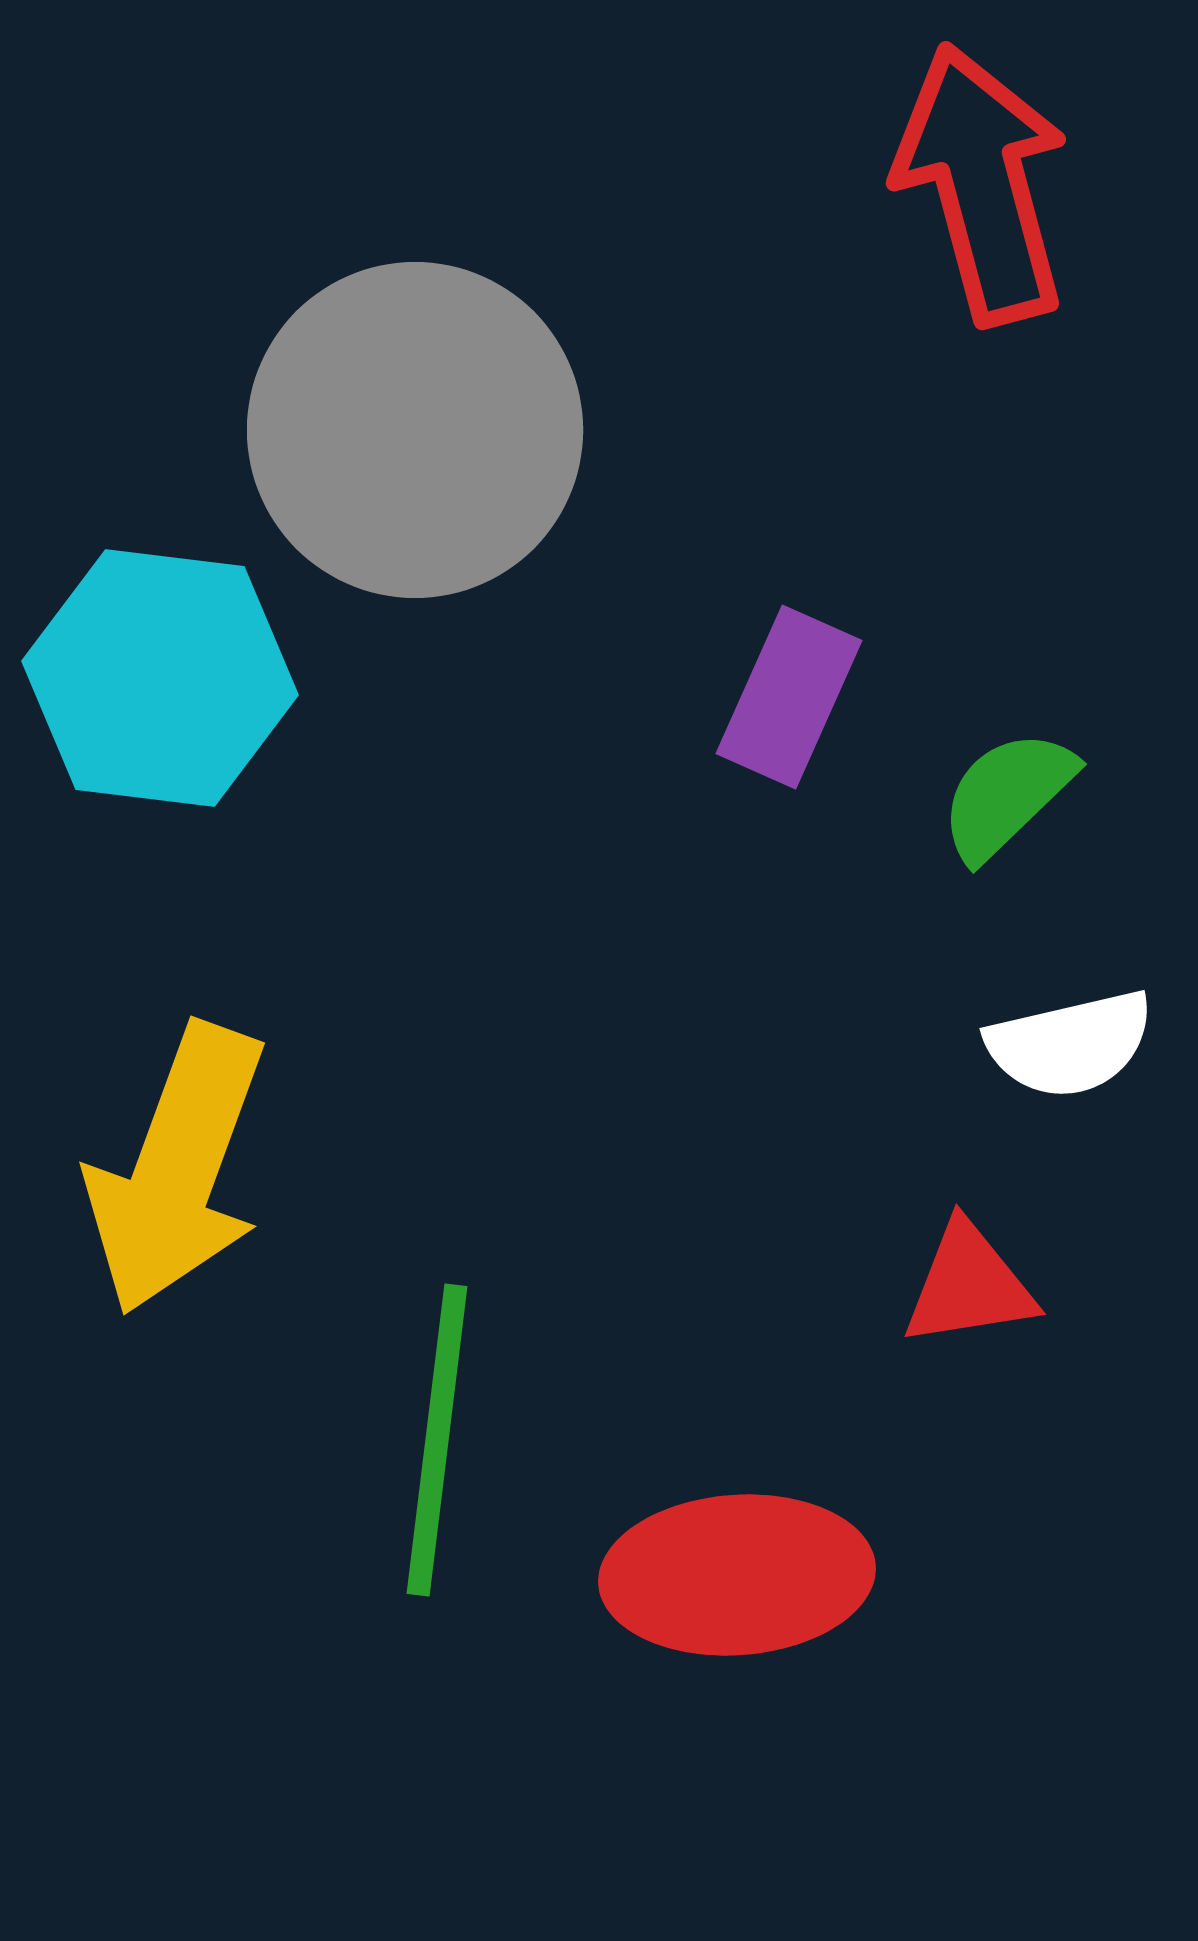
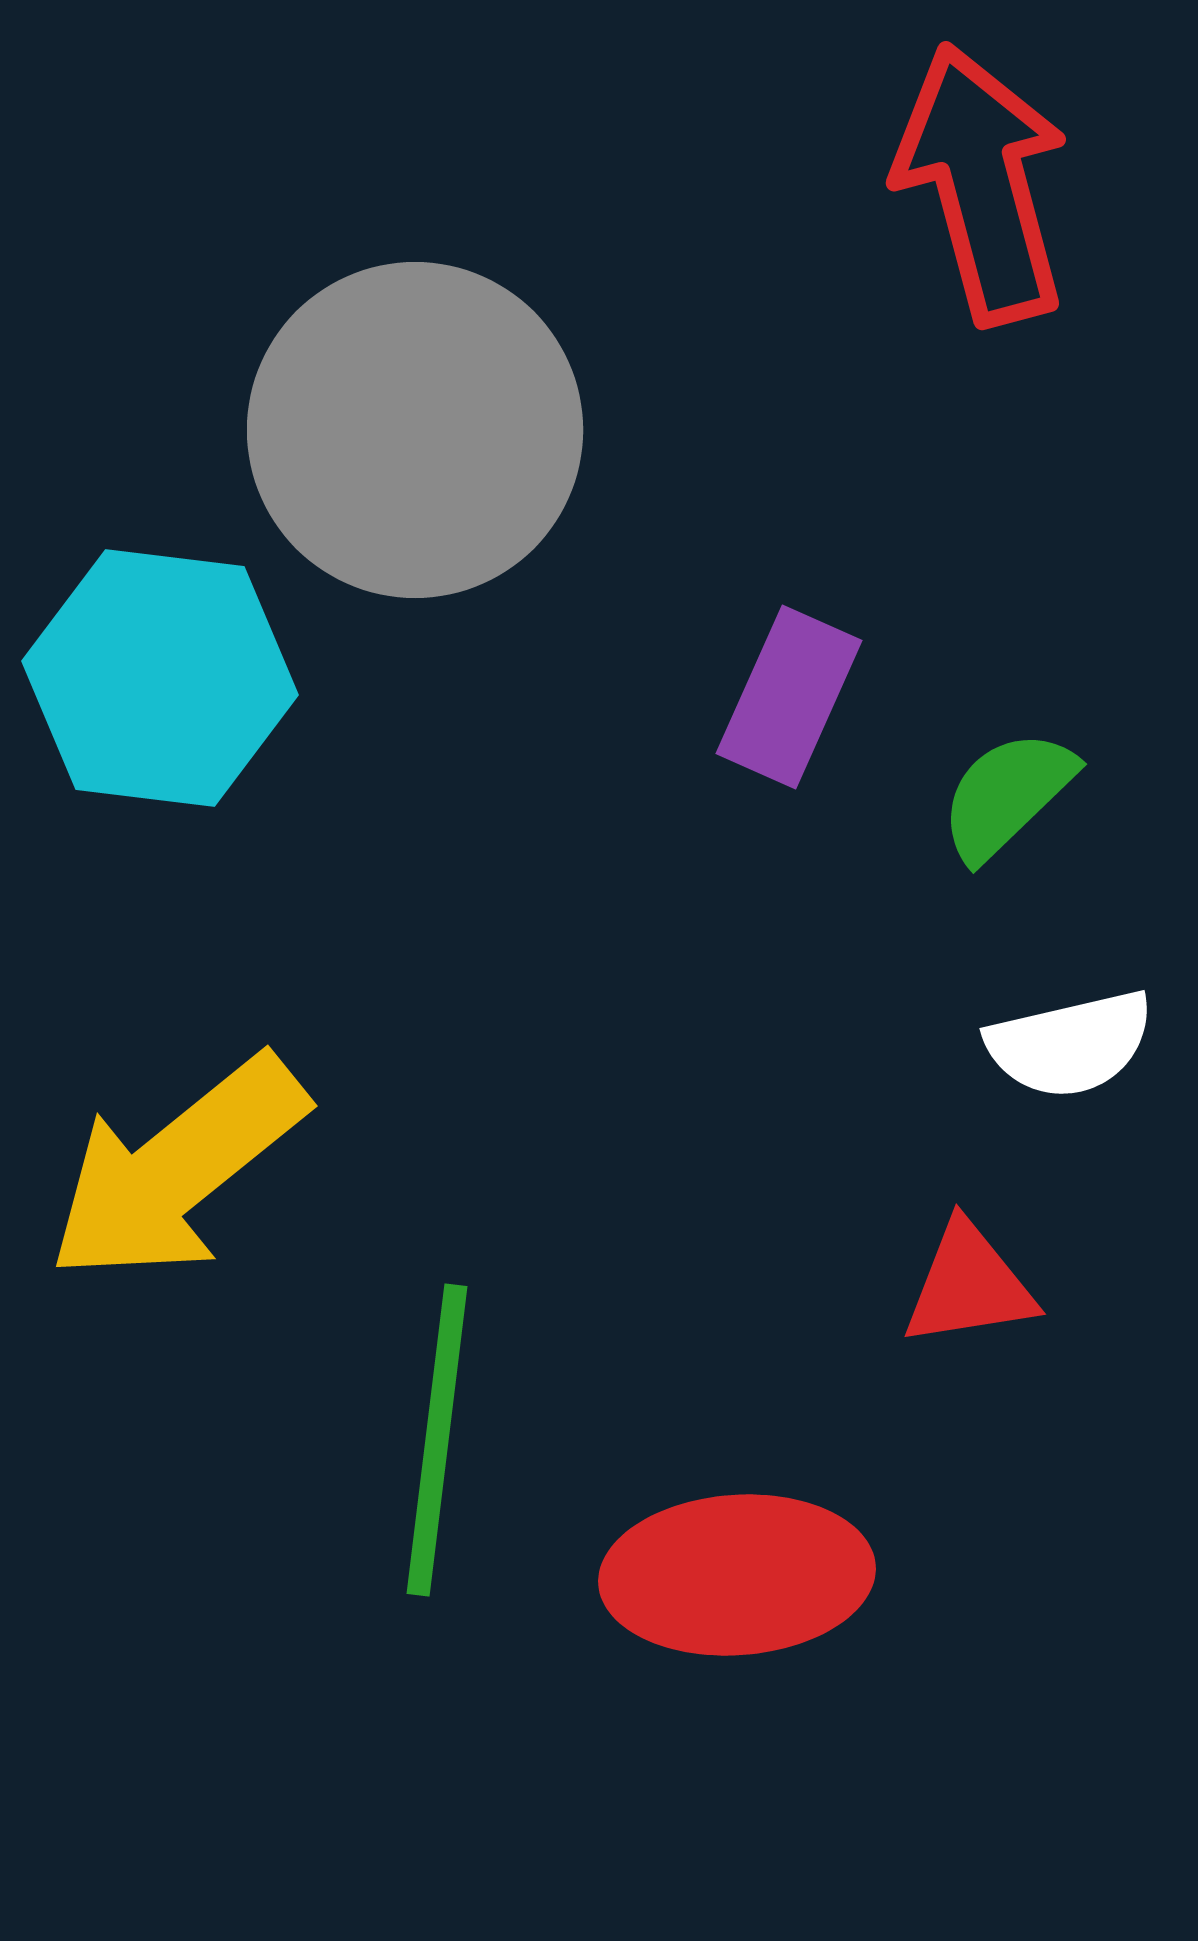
yellow arrow: rotated 31 degrees clockwise
